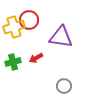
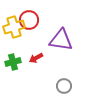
purple triangle: moved 3 px down
